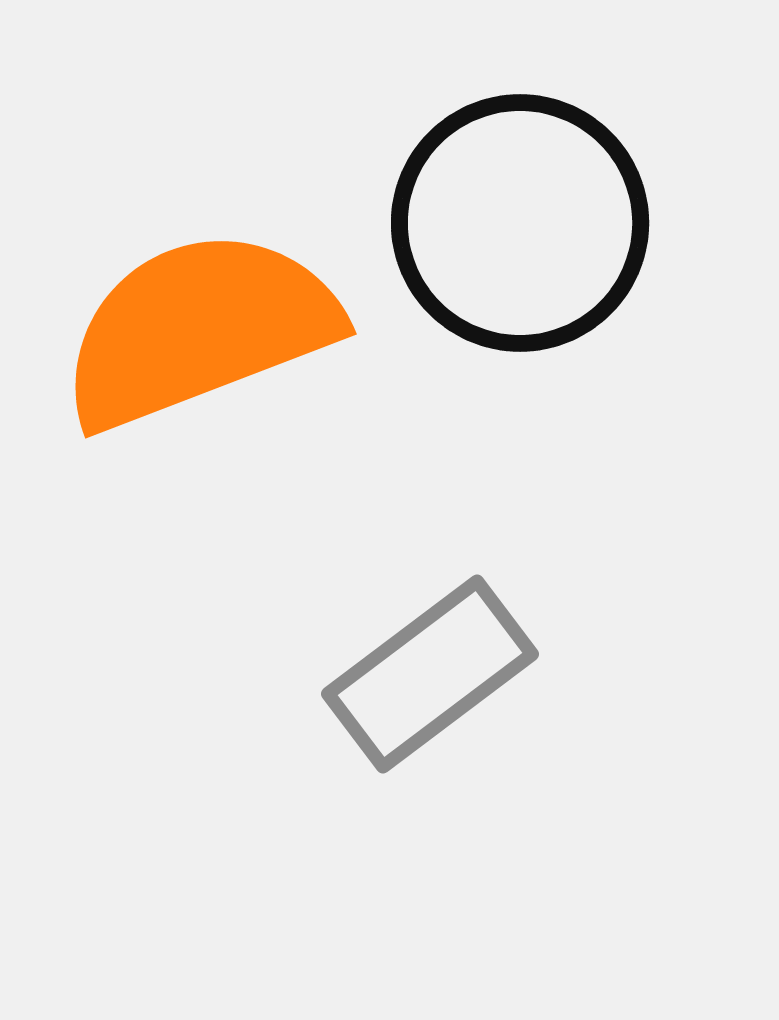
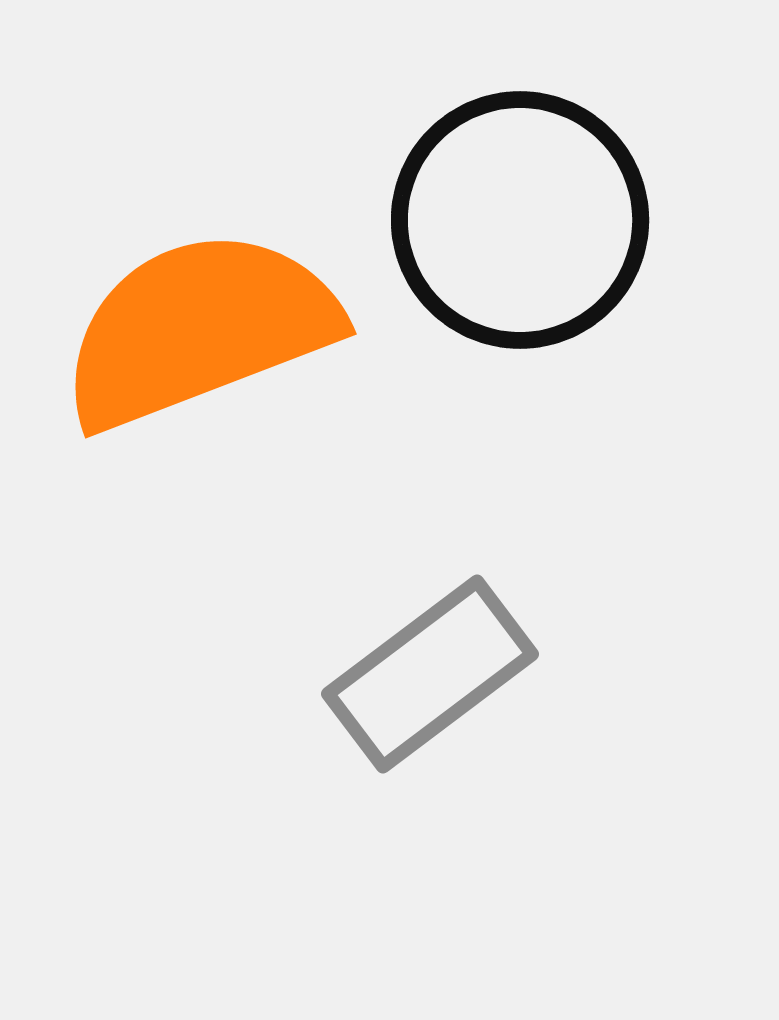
black circle: moved 3 px up
